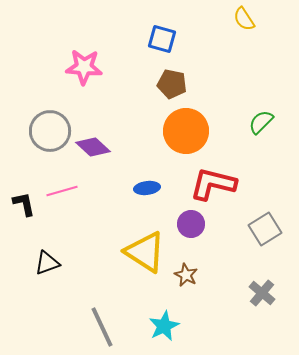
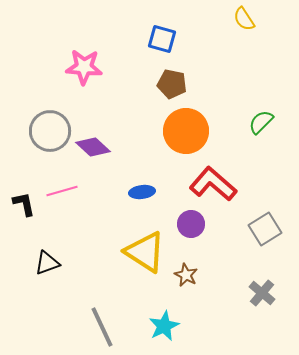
red L-shape: rotated 27 degrees clockwise
blue ellipse: moved 5 px left, 4 px down
